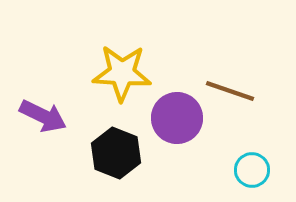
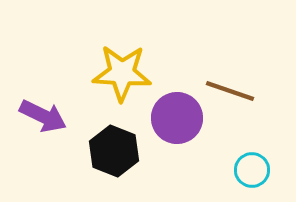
black hexagon: moved 2 px left, 2 px up
